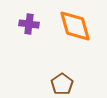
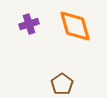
purple cross: rotated 24 degrees counterclockwise
